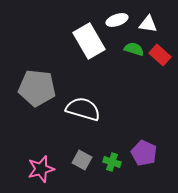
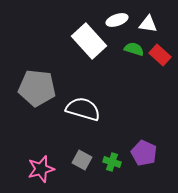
white rectangle: rotated 12 degrees counterclockwise
